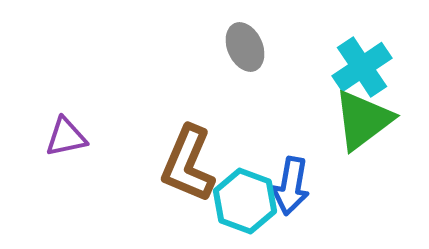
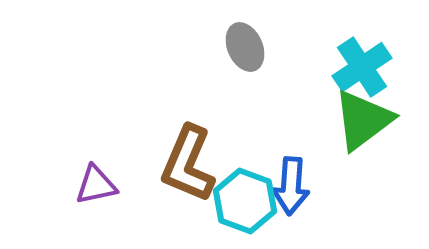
purple triangle: moved 30 px right, 48 px down
blue arrow: rotated 6 degrees counterclockwise
